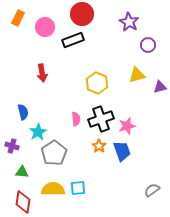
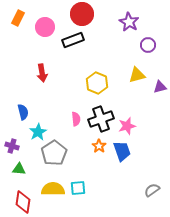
green triangle: moved 3 px left, 3 px up
